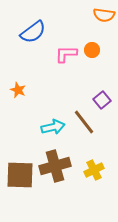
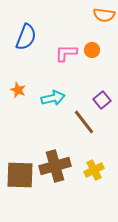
blue semicircle: moved 7 px left, 5 px down; rotated 32 degrees counterclockwise
pink L-shape: moved 1 px up
cyan arrow: moved 29 px up
